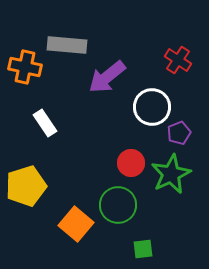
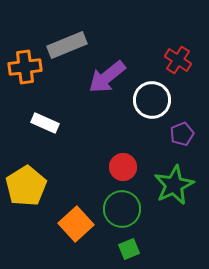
gray rectangle: rotated 27 degrees counterclockwise
orange cross: rotated 20 degrees counterclockwise
white circle: moved 7 px up
white rectangle: rotated 32 degrees counterclockwise
purple pentagon: moved 3 px right, 1 px down
red circle: moved 8 px left, 4 px down
green star: moved 3 px right, 11 px down
yellow pentagon: rotated 15 degrees counterclockwise
green circle: moved 4 px right, 4 px down
orange square: rotated 8 degrees clockwise
green square: moved 14 px left; rotated 15 degrees counterclockwise
